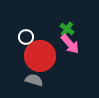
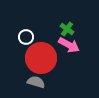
pink arrow: moved 1 px left, 1 px down; rotated 20 degrees counterclockwise
red circle: moved 1 px right, 2 px down
gray semicircle: moved 2 px right, 2 px down
